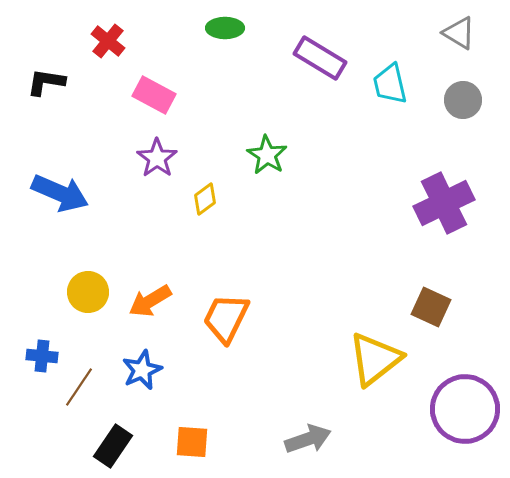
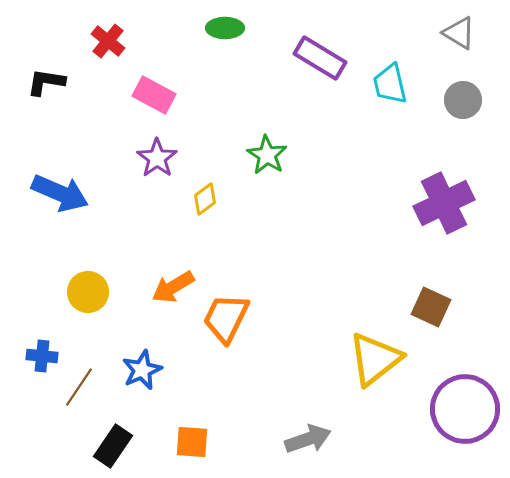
orange arrow: moved 23 px right, 14 px up
